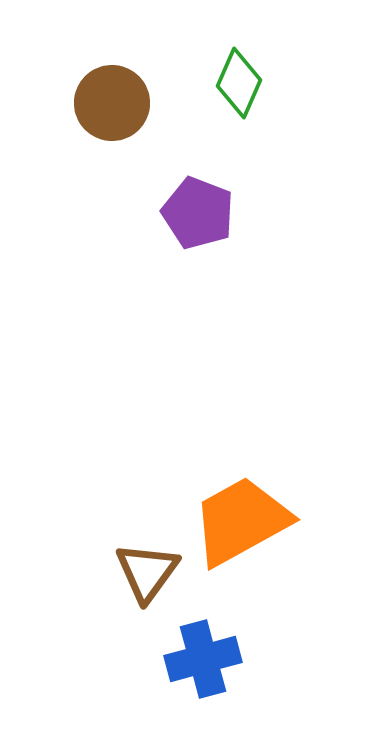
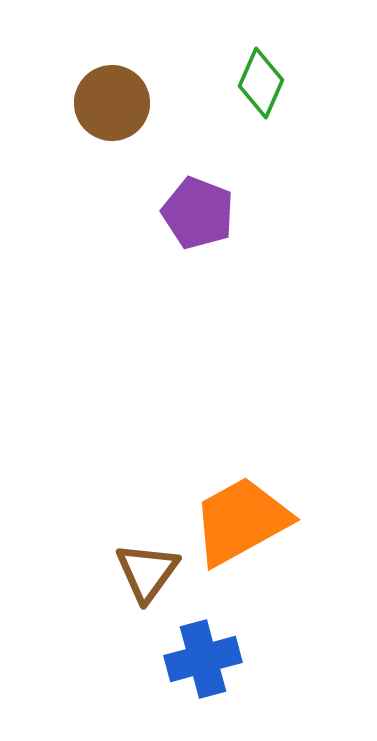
green diamond: moved 22 px right
